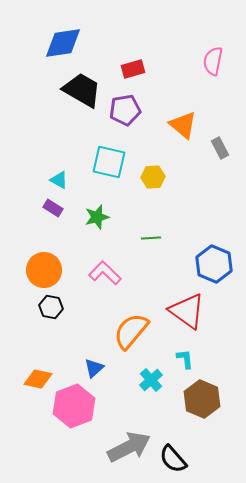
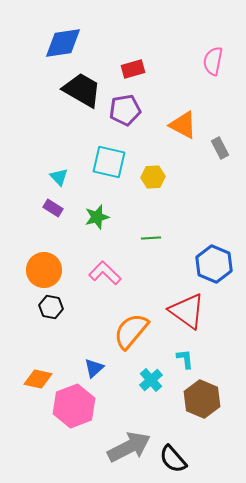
orange triangle: rotated 12 degrees counterclockwise
cyan triangle: moved 3 px up; rotated 18 degrees clockwise
